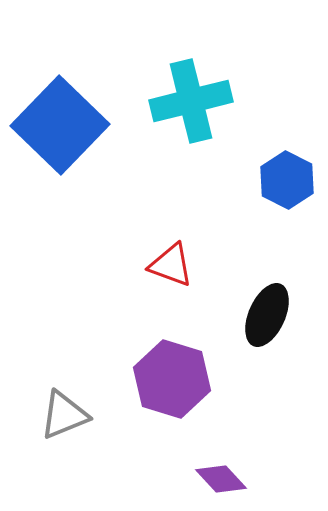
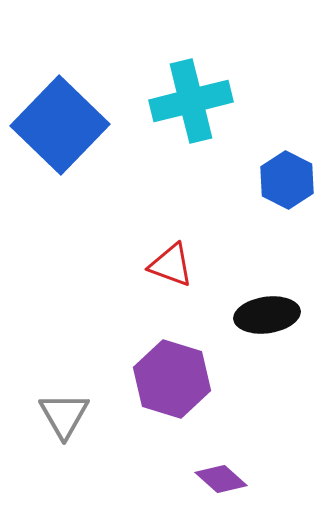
black ellipse: rotated 58 degrees clockwise
gray triangle: rotated 38 degrees counterclockwise
purple diamond: rotated 6 degrees counterclockwise
